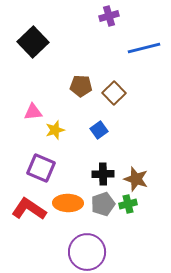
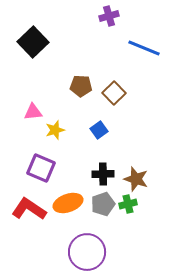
blue line: rotated 36 degrees clockwise
orange ellipse: rotated 20 degrees counterclockwise
